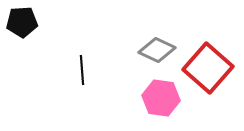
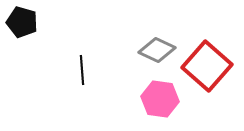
black pentagon: rotated 20 degrees clockwise
red square: moved 1 px left, 2 px up
pink hexagon: moved 1 px left, 1 px down
